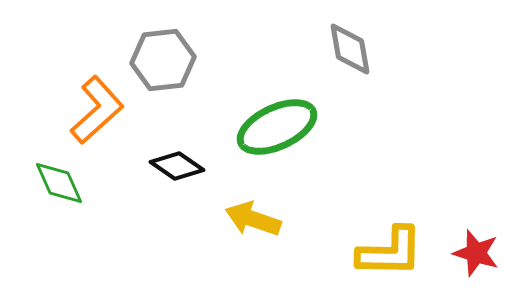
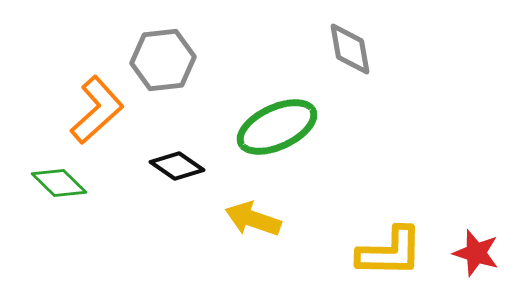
green diamond: rotated 22 degrees counterclockwise
